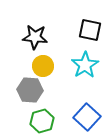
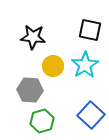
black star: moved 2 px left
yellow circle: moved 10 px right
blue square: moved 4 px right, 2 px up
